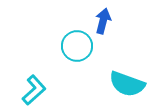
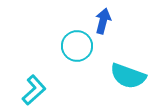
cyan semicircle: moved 1 px right, 8 px up
